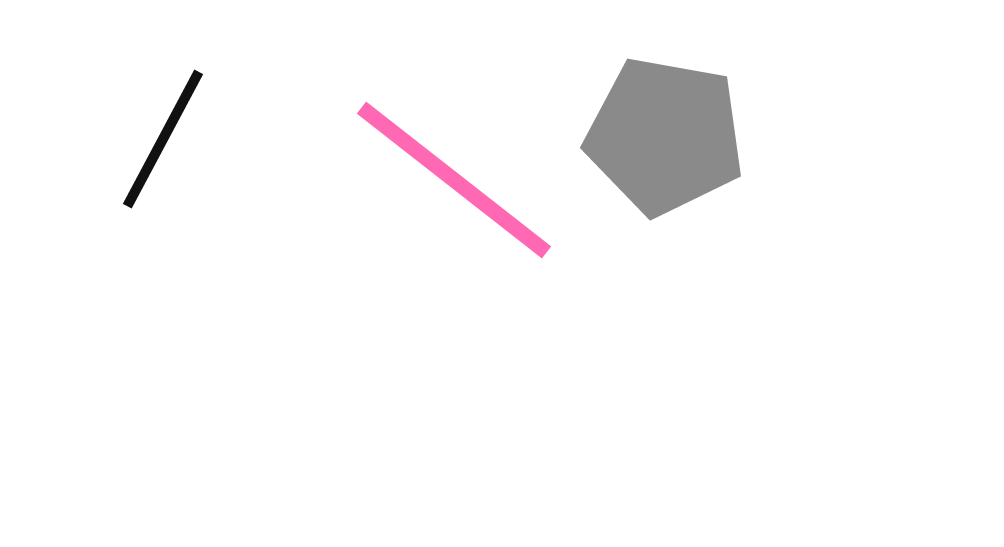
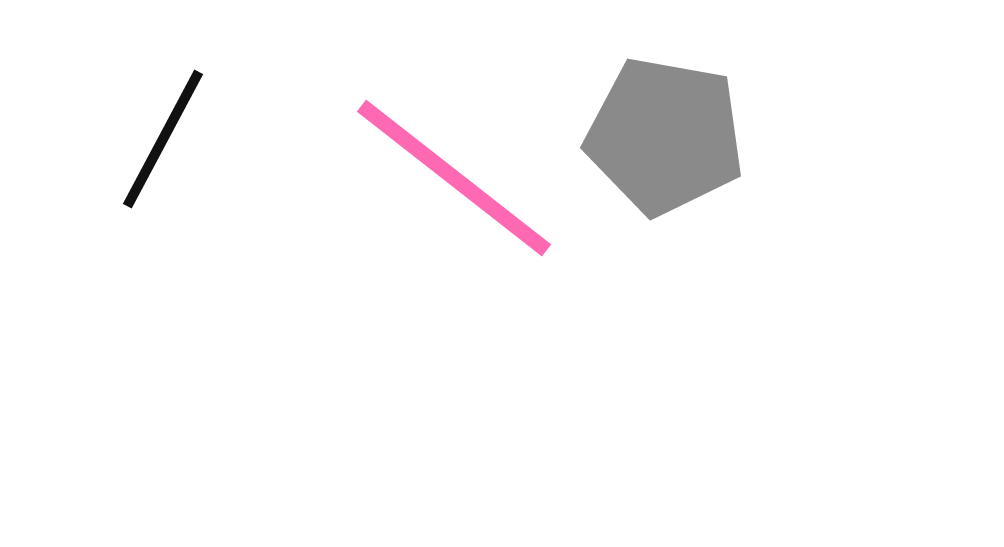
pink line: moved 2 px up
